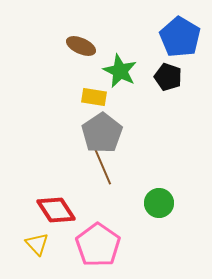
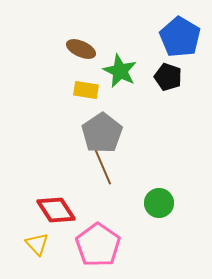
brown ellipse: moved 3 px down
yellow rectangle: moved 8 px left, 7 px up
